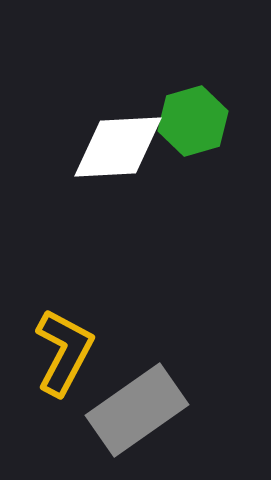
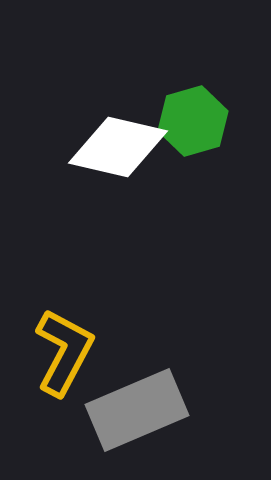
white diamond: rotated 16 degrees clockwise
gray rectangle: rotated 12 degrees clockwise
